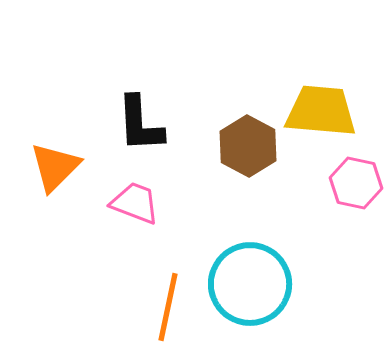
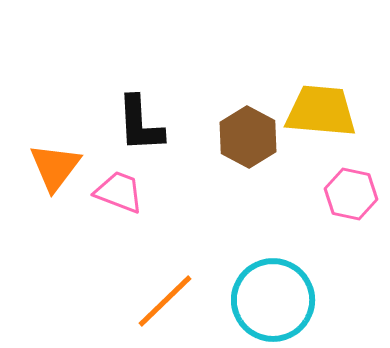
brown hexagon: moved 9 px up
orange triangle: rotated 8 degrees counterclockwise
pink hexagon: moved 5 px left, 11 px down
pink trapezoid: moved 16 px left, 11 px up
cyan circle: moved 23 px right, 16 px down
orange line: moved 3 px left, 6 px up; rotated 34 degrees clockwise
